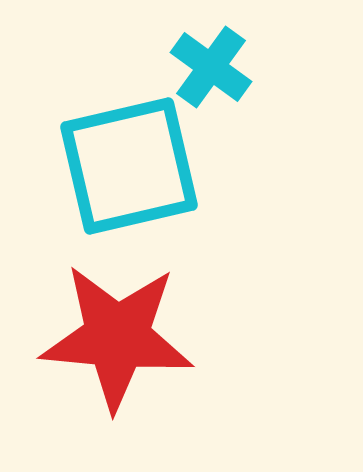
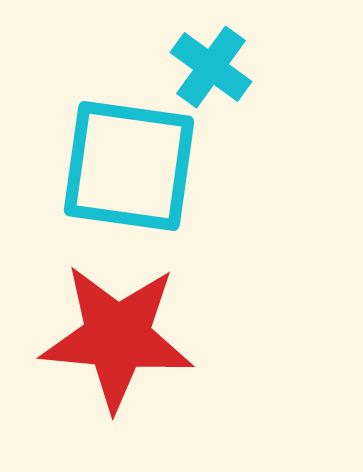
cyan square: rotated 21 degrees clockwise
